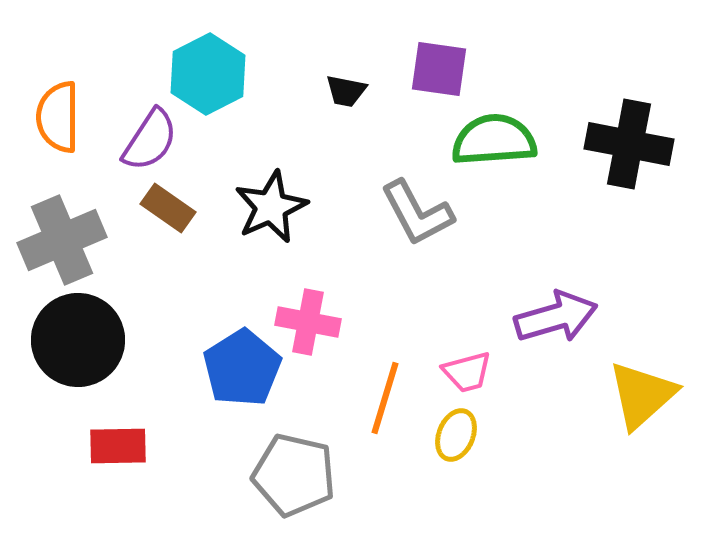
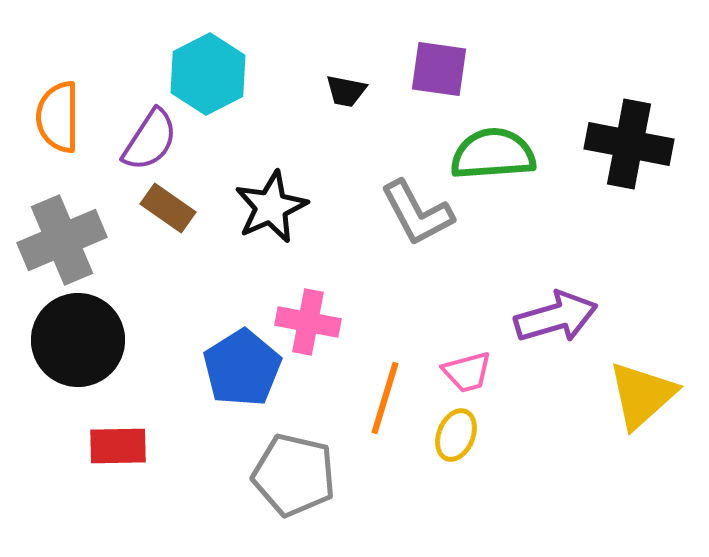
green semicircle: moved 1 px left, 14 px down
